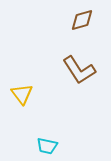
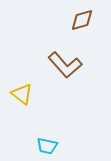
brown L-shape: moved 14 px left, 5 px up; rotated 8 degrees counterclockwise
yellow triangle: rotated 15 degrees counterclockwise
